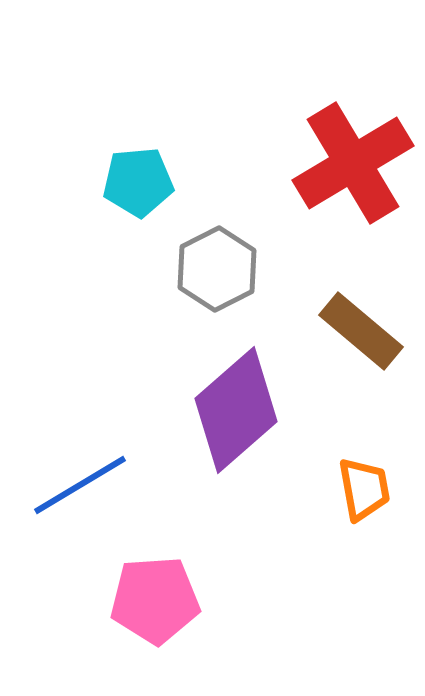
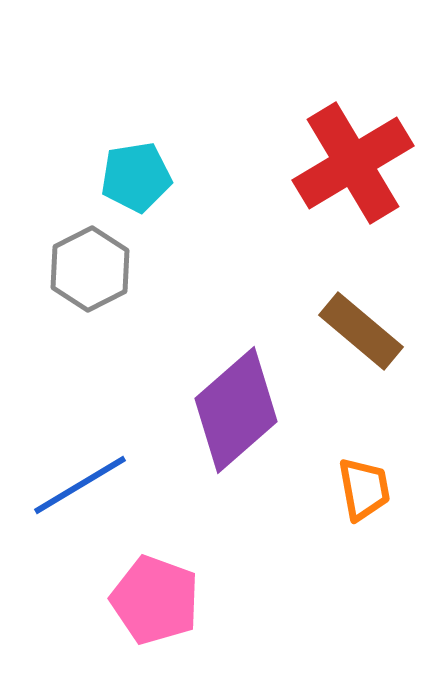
cyan pentagon: moved 2 px left, 5 px up; rotated 4 degrees counterclockwise
gray hexagon: moved 127 px left
pink pentagon: rotated 24 degrees clockwise
